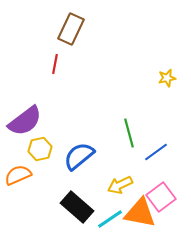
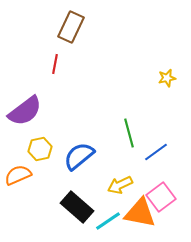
brown rectangle: moved 2 px up
purple semicircle: moved 10 px up
cyan line: moved 2 px left, 2 px down
